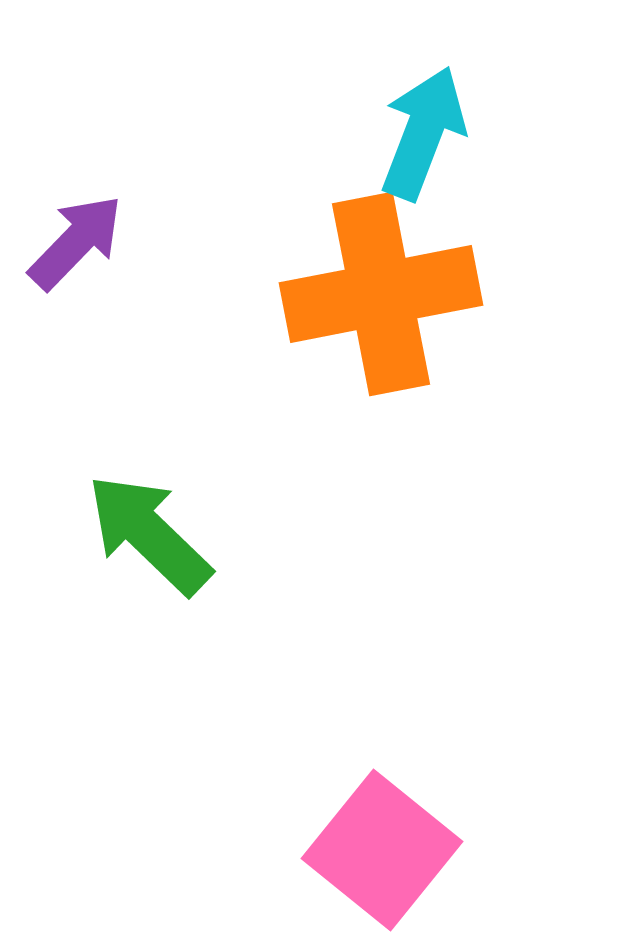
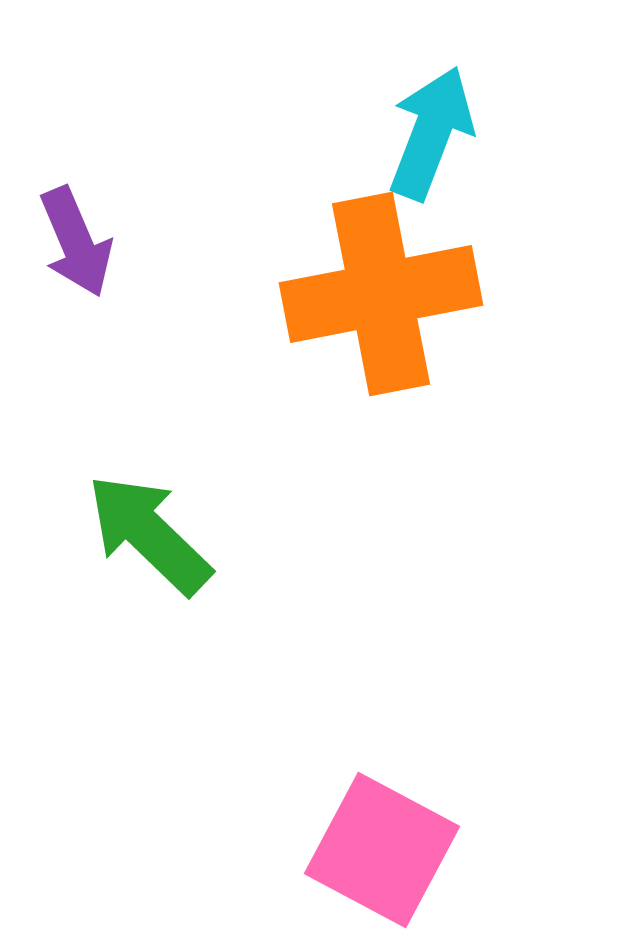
cyan arrow: moved 8 px right
purple arrow: rotated 113 degrees clockwise
pink square: rotated 11 degrees counterclockwise
